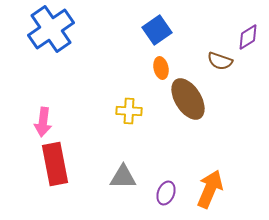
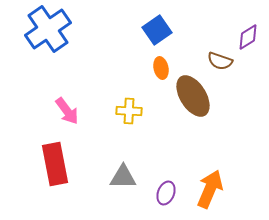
blue cross: moved 3 px left
brown ellipse: moved 5 px right, 3 px up
pink arrow: moved 24 px right, 11 px up; rotated 44 degrees counterclockwise
